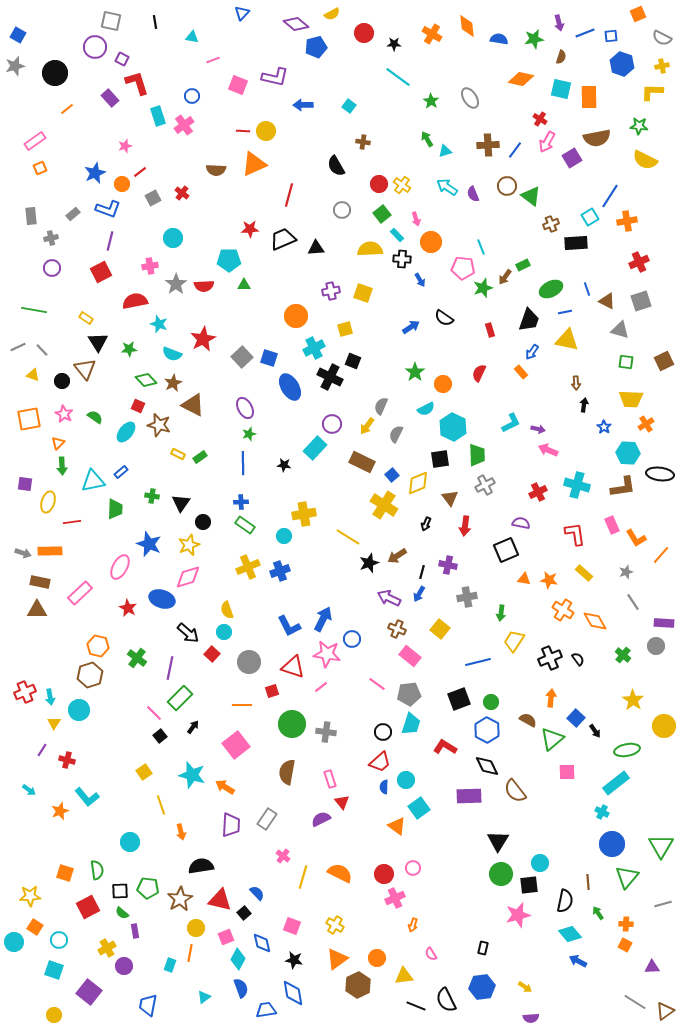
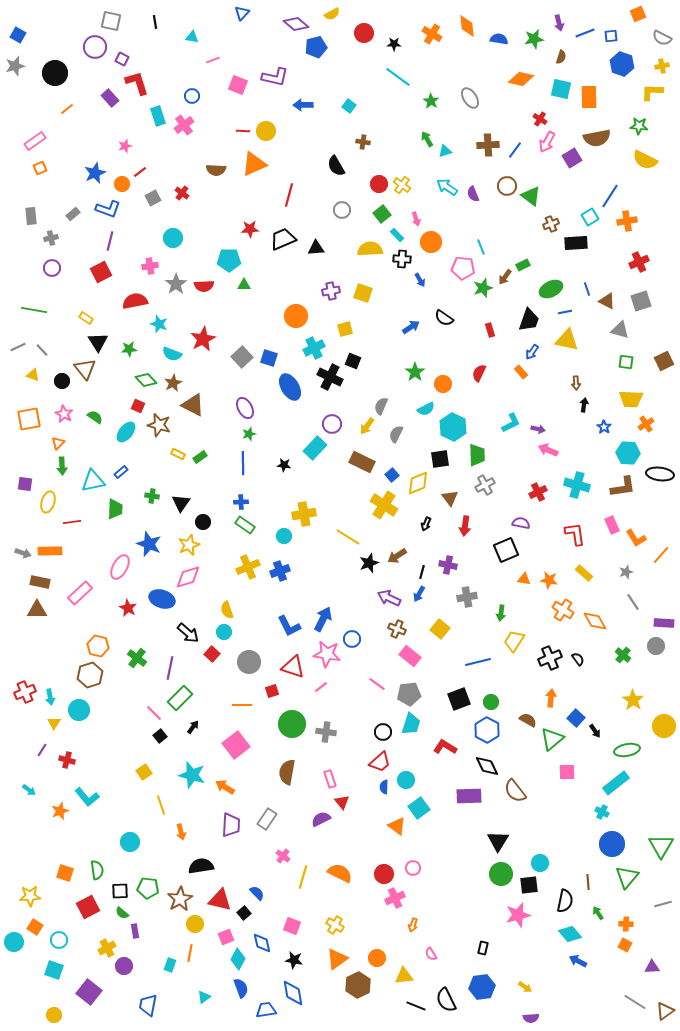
yellow circle at (196, 928): moved 1 px left, 4 px up
